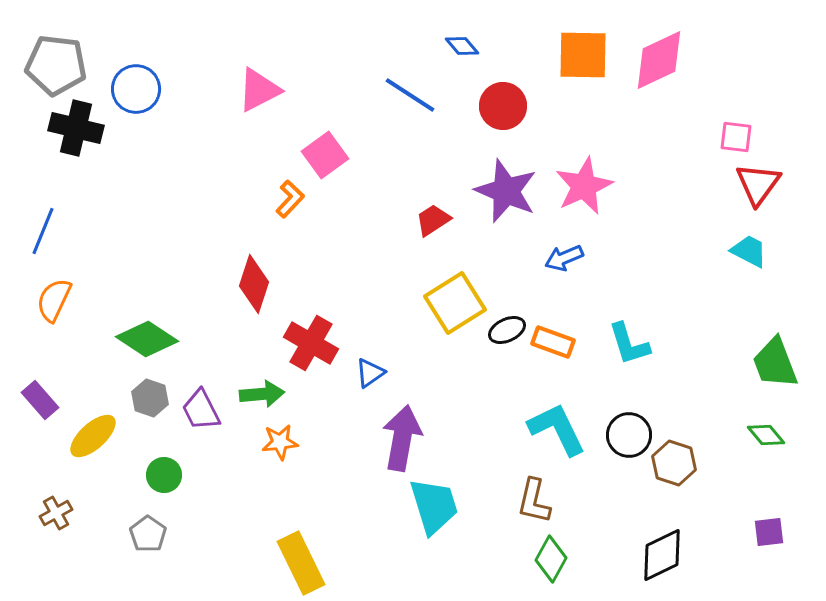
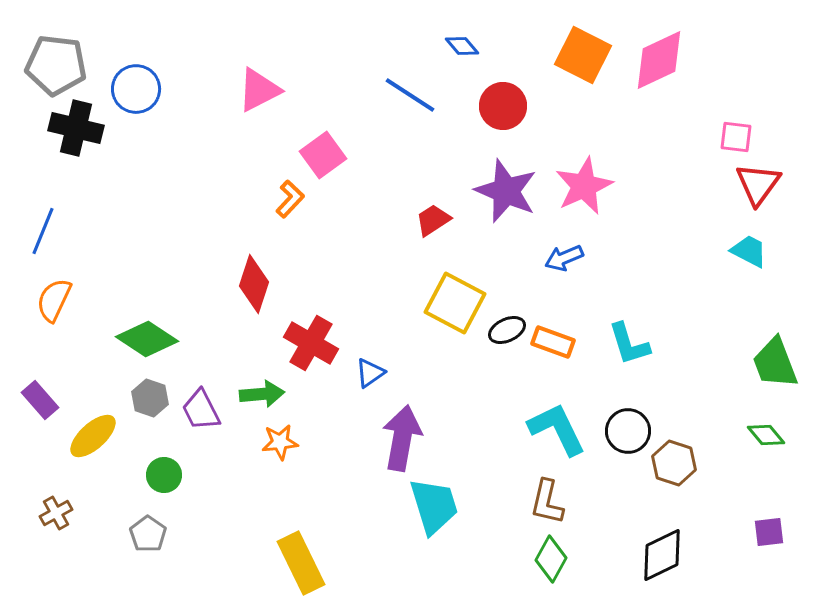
orange square at (583, 55): rotated 26 degrees clockwise
pink square at (325, 155): moved 2 px left
yellow square at (455, 303): rotated 30 degrees counterclockwise
black circle at (629, 435): moved 1 px left, 4 px up
brown L-shape at (534, 501): moved 13 px right, 1 px down
